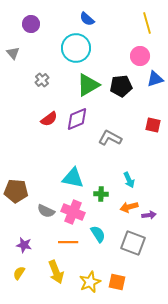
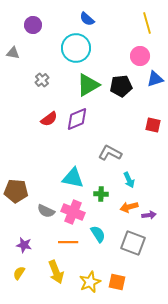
purple circle: moved 2 px right, 1 px down
gray triangle: rotated 40 degrees counterclockwise
gray L-shape: moved 15 px down
